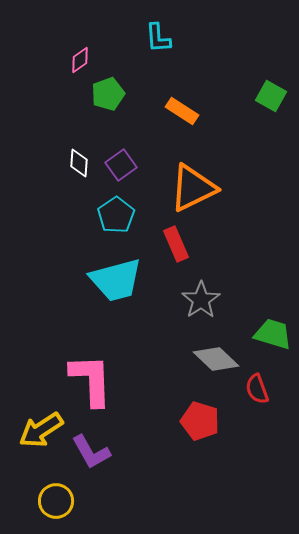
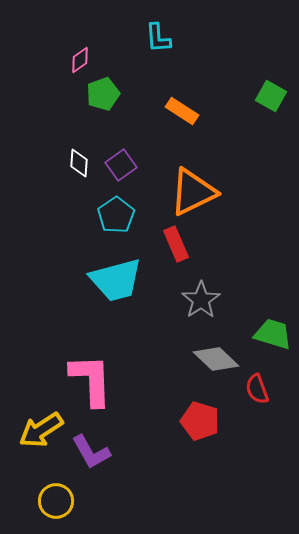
green pentagon: moved 5 px left
orange triangle: moved 4 px down
